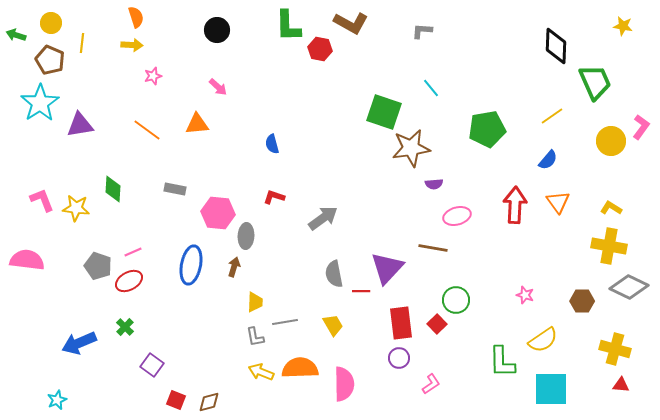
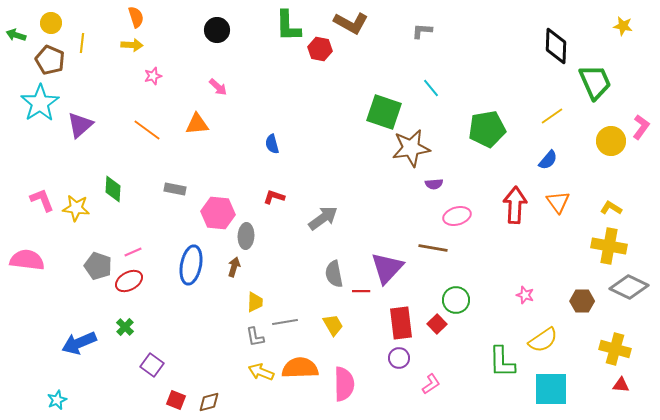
purple triangle at (80, 125): rotated 32 degrees counterclockwise
